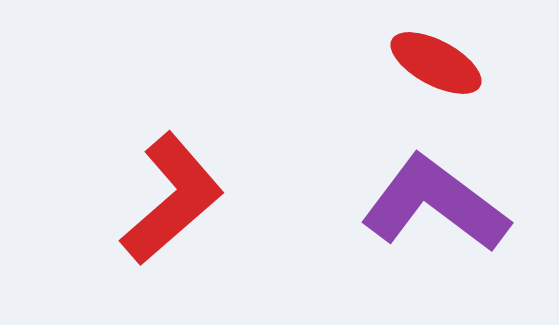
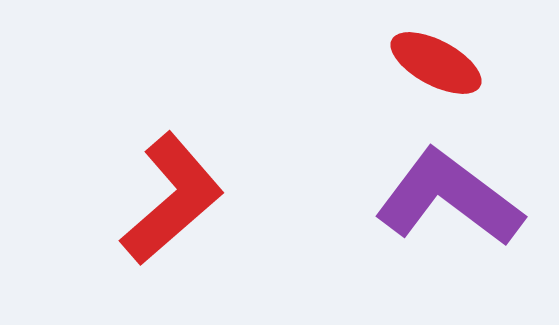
purple L-shape: moved 14 px right, 6 px up
